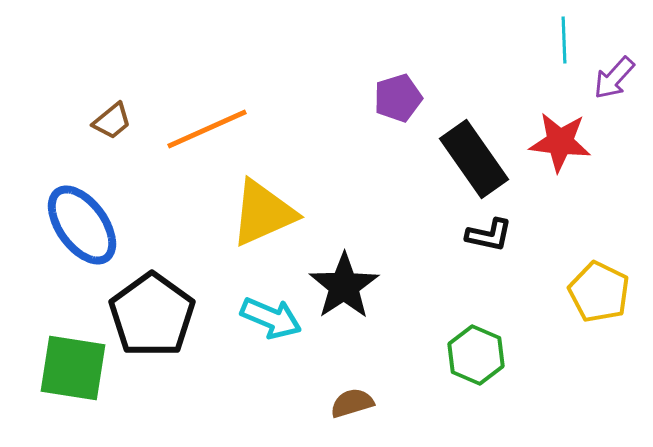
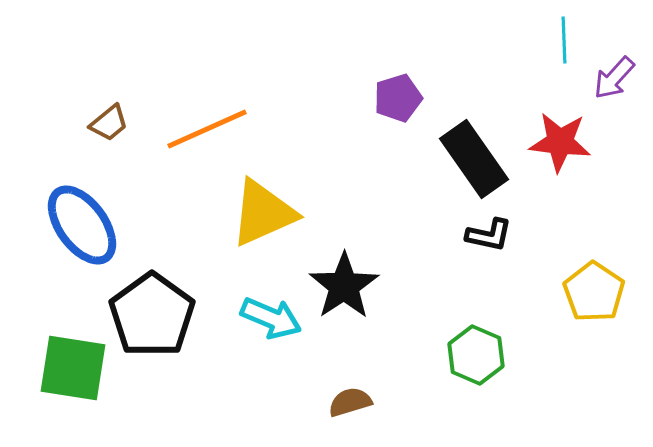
brown trapezoid: moved 3 px left, 2 px down
yellow pentagon: moved 5 px left; rotated 8 degrees clockwise
brown semicircle: moved 2 px left, 1 px up
